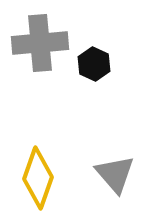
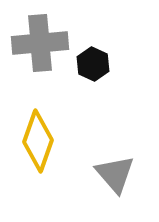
black hexagon: moved 1 px left
yellow diamond: moved 37 px up
